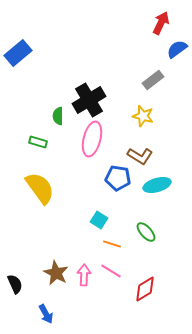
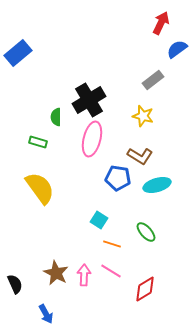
green semicircle: moved 2 px left, 1 px down
